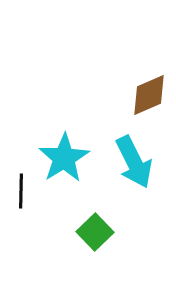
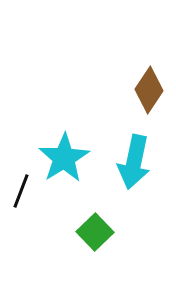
brown diamond: moved 5 px up; rotated 33 degrees counterclockwise
cyan arrow: rotated 38 degrees clockwise
black line: rotated 20 degrees clockwise
